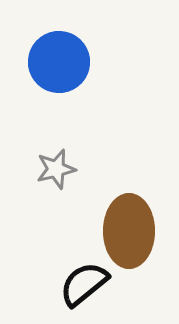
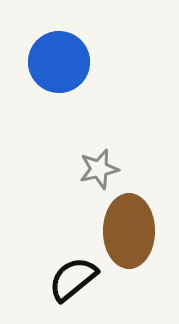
gray star: moved 43 px right
black semicircle: moved 11 px left, 5 px up
